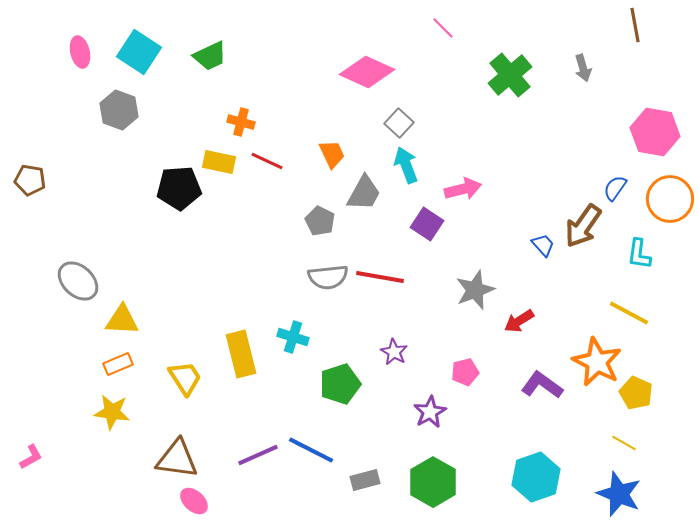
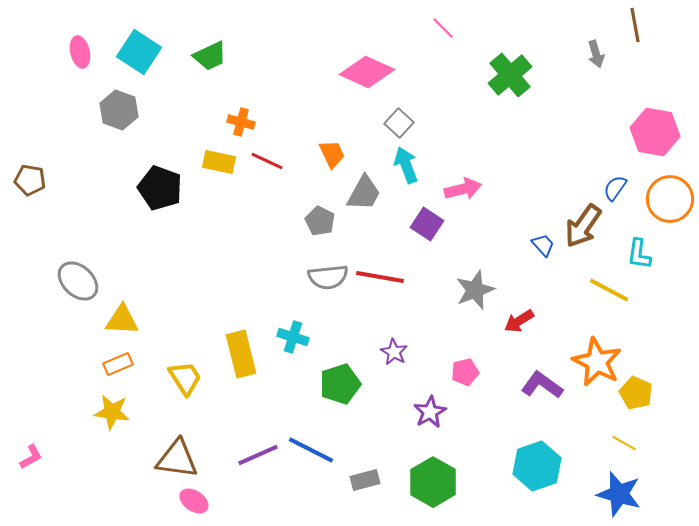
gray arrow at (583, 68): moved 13 px right, 14 px up
black pentagon at (179, 188): moved 19 px left; rotated 24 degrees clockwise
yellow line at (629, 313): moved 20 px left, 23 px up
cyan hexagon at (536, 477): moved 1 px right, 11 px up
blue star at (619, 494): rotated 6 degrees counterclockwise
pink ellipse at (194, 501): rotated 8 degrees counterclockwise
